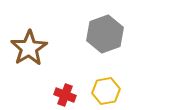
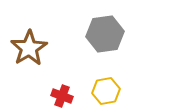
gray hexagon: rotated 12 degrees clockwise
red cross: moved 3 px left, 1 px down
